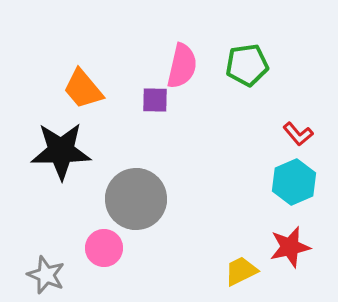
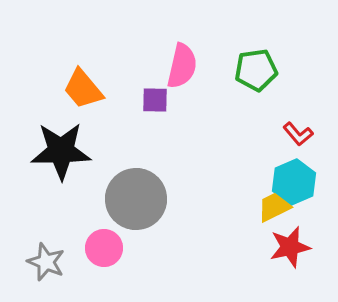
green pentagon: moved 9 px right, 5 px down
yellow trapezoid: moved 33 px right, 64 px up
gray star: moved 13 px up
